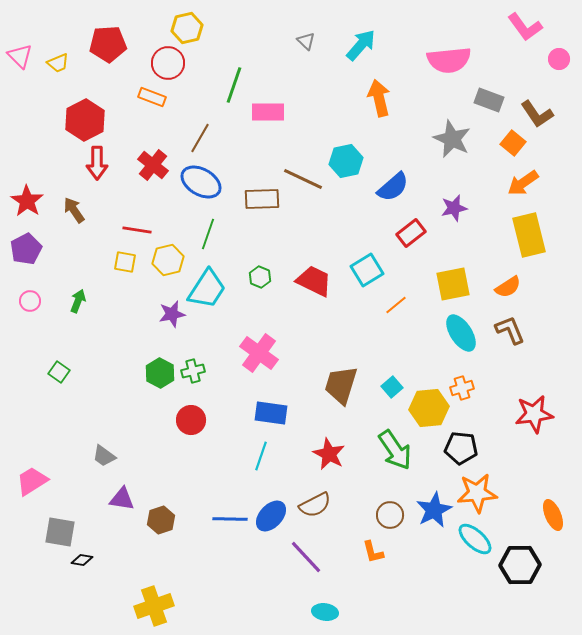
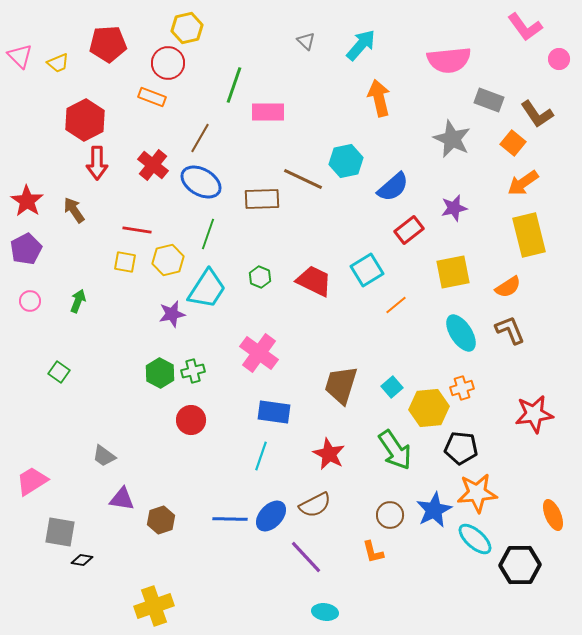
red rectangle at (411, 233): moved 2 px left, 3 px up
yellow square at (453, 284): moved 12 px up
blue rectangle at (271, 413): moved 3 px right, 1 px up
